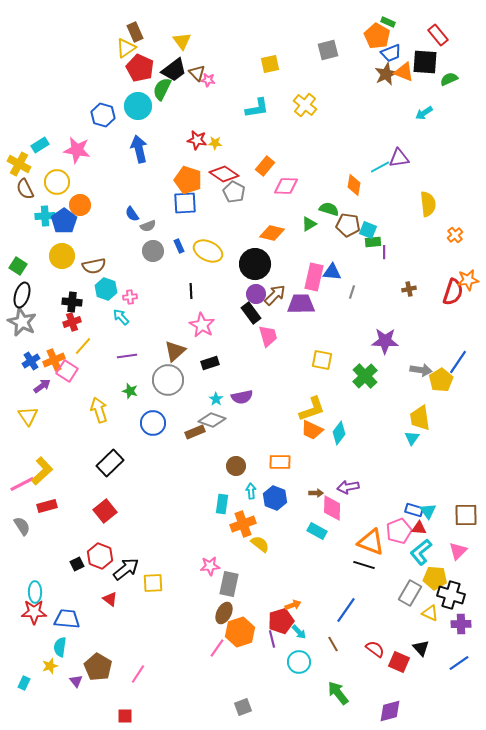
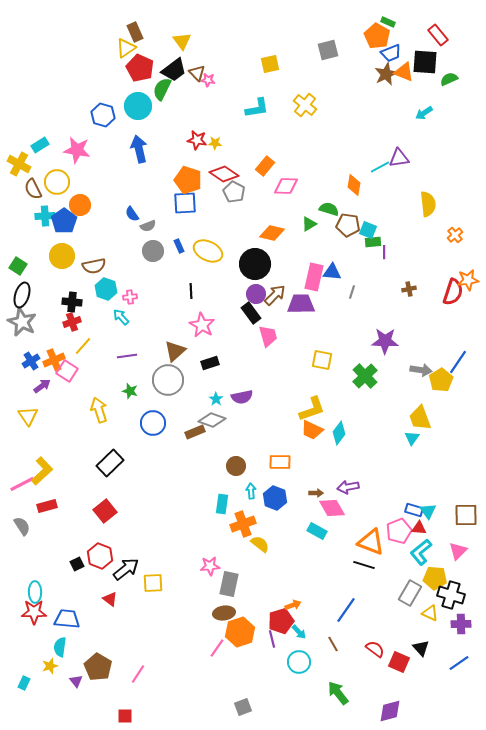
brown semicircle at (25, 189): moved 8 px right
yellow trapezoid at (420, 418): rotated 12 degrees counterclockwise
pink diamond at (332, 508): rotated 32 degrees counterclockwise
brown ellipse at (224, 613): rotated 55 degrees clockwise
